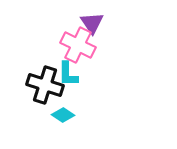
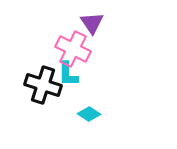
pink cross: moved 5 px left, 4 px down
black cross: moved 2 px left
cyan diamond: moved 26 px right, 1 px up
